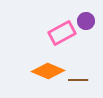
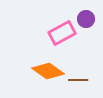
purple circle: moved 2 px up
orange diamond: rotated 12 degrees clockwise
